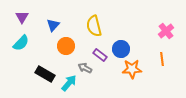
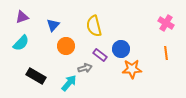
purple triangle: rotated 40 degrees clockwise
pink cross: moved 8 px up; rotated 21 degrees counterclockwise
orange line: moved 4 px right, 6 px up
gray arrow: rotated 136 degrees clockwise
black rectangle: moved 9 px left, 2 px down
